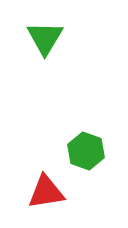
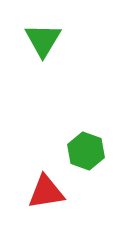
green triangle: moved 2 px left, 2 px down
